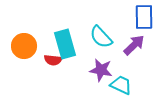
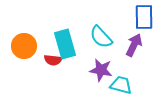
purple arrow: rotated 20 degrees counterclockwise
cyan trapezoid: rotated 10 degrees counterclockwise
